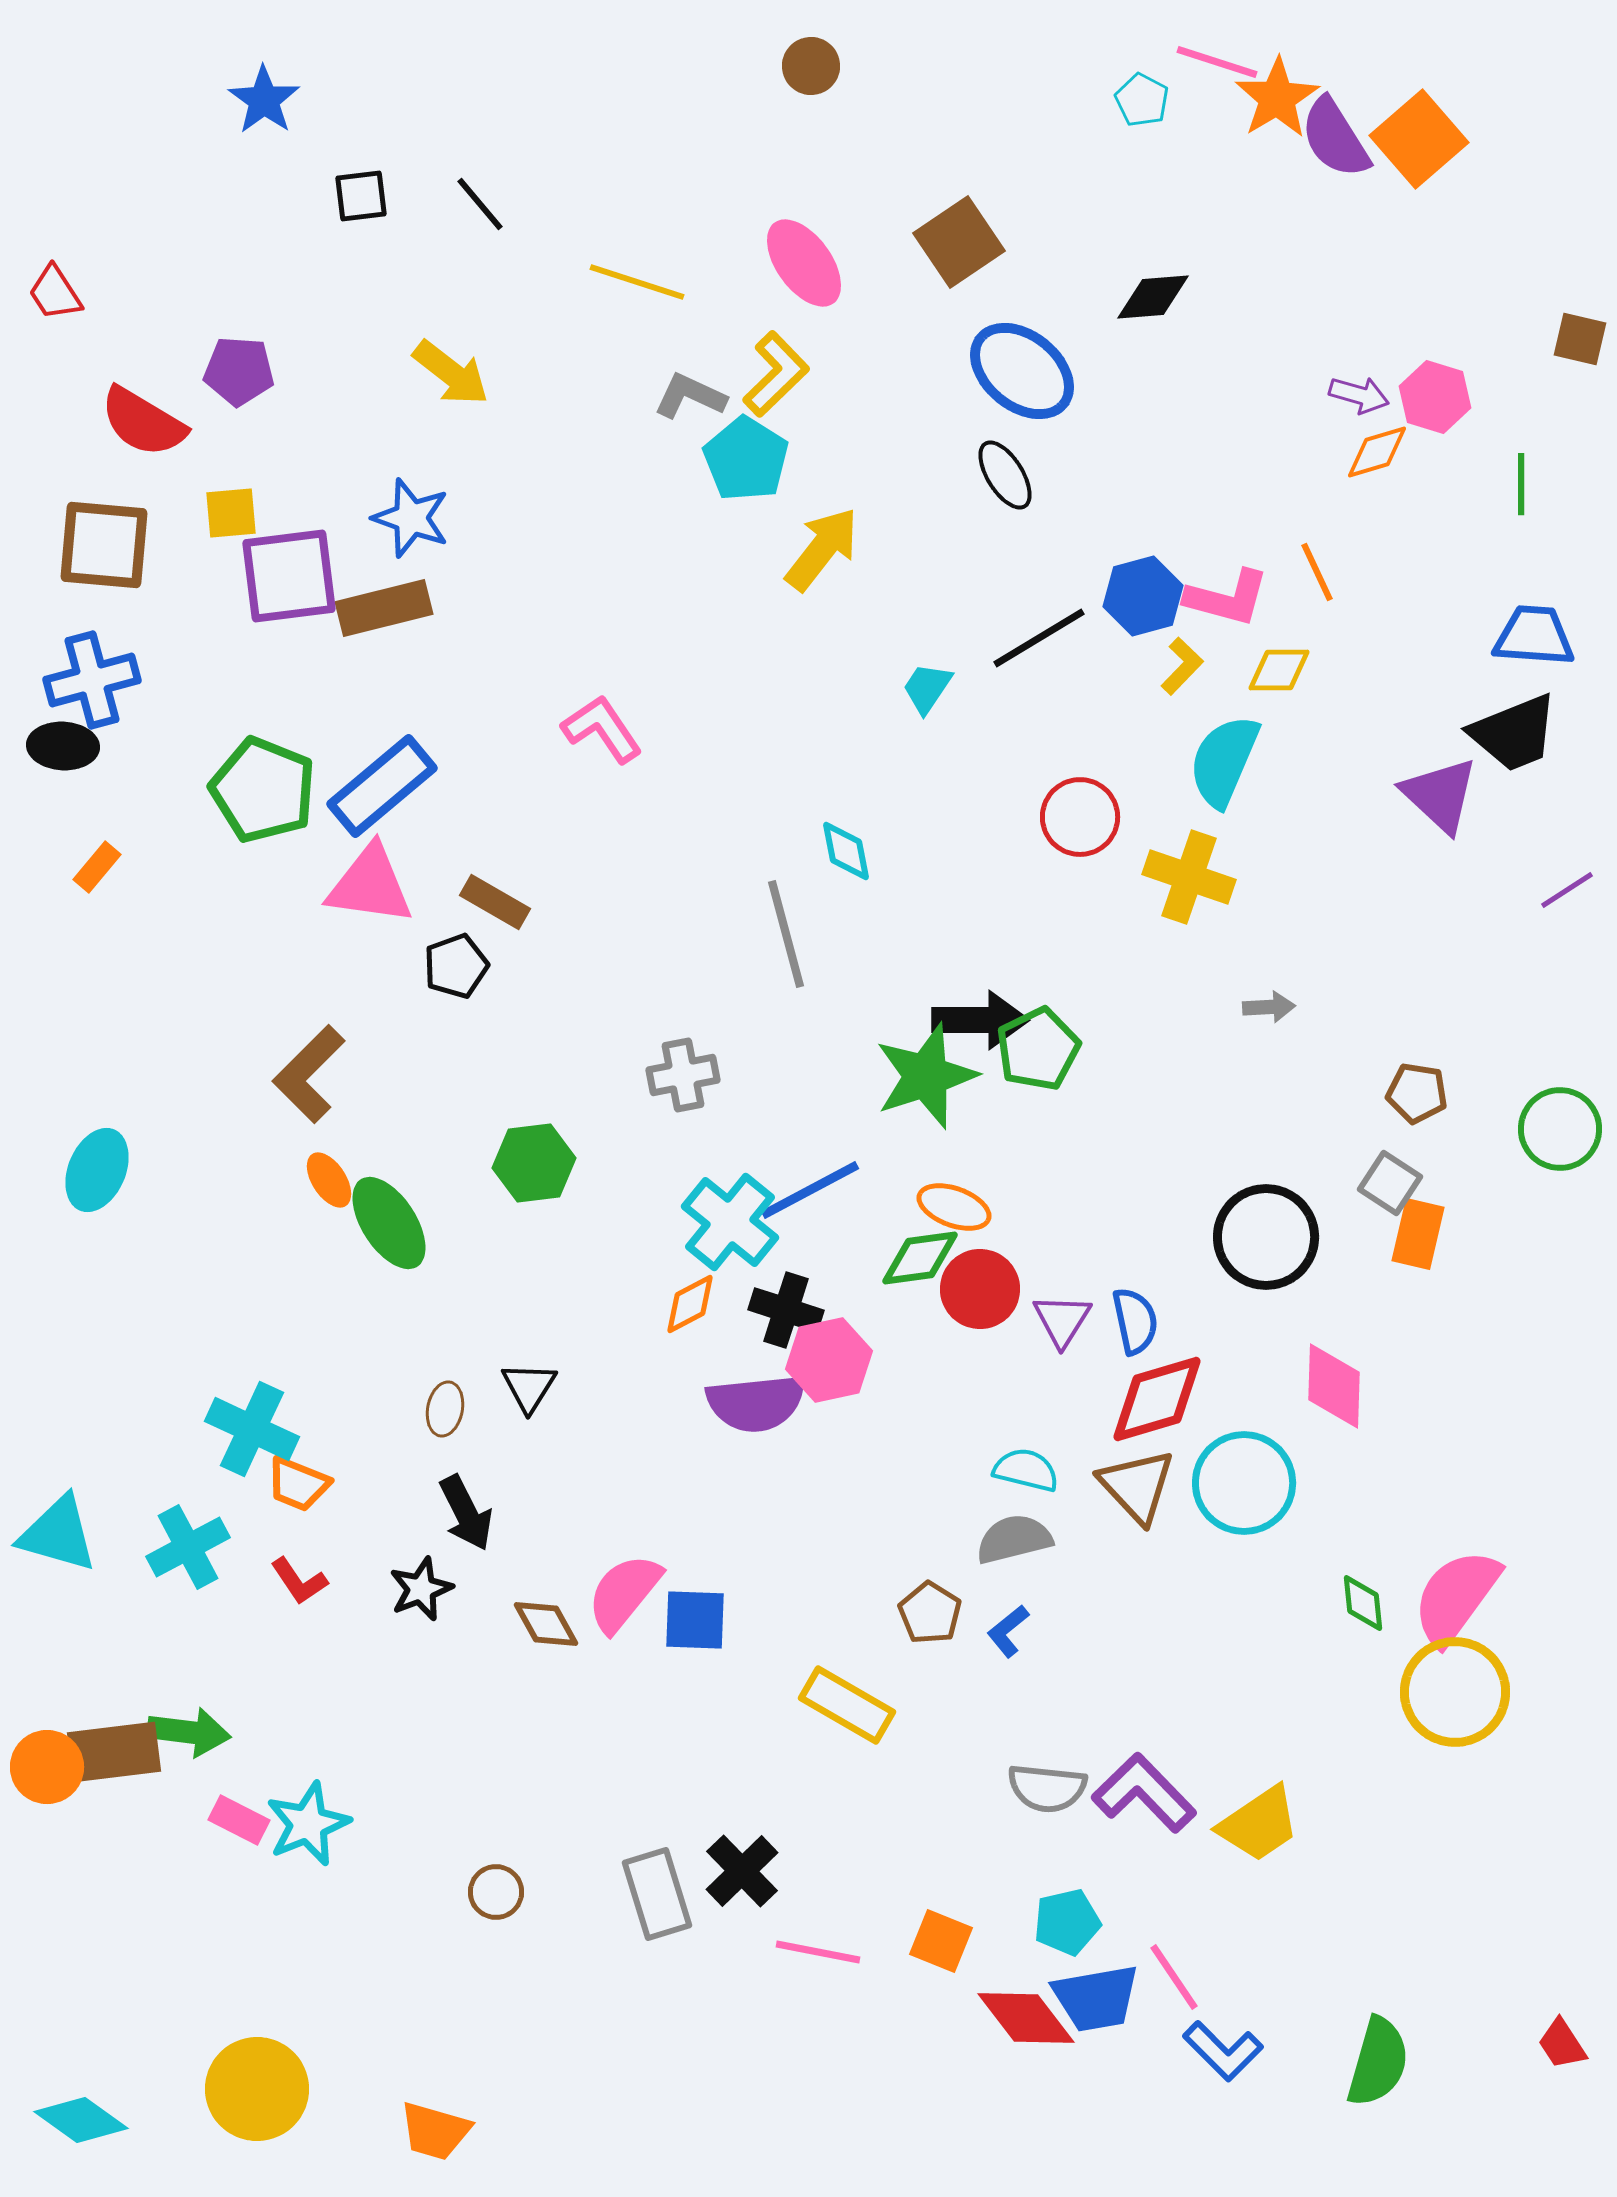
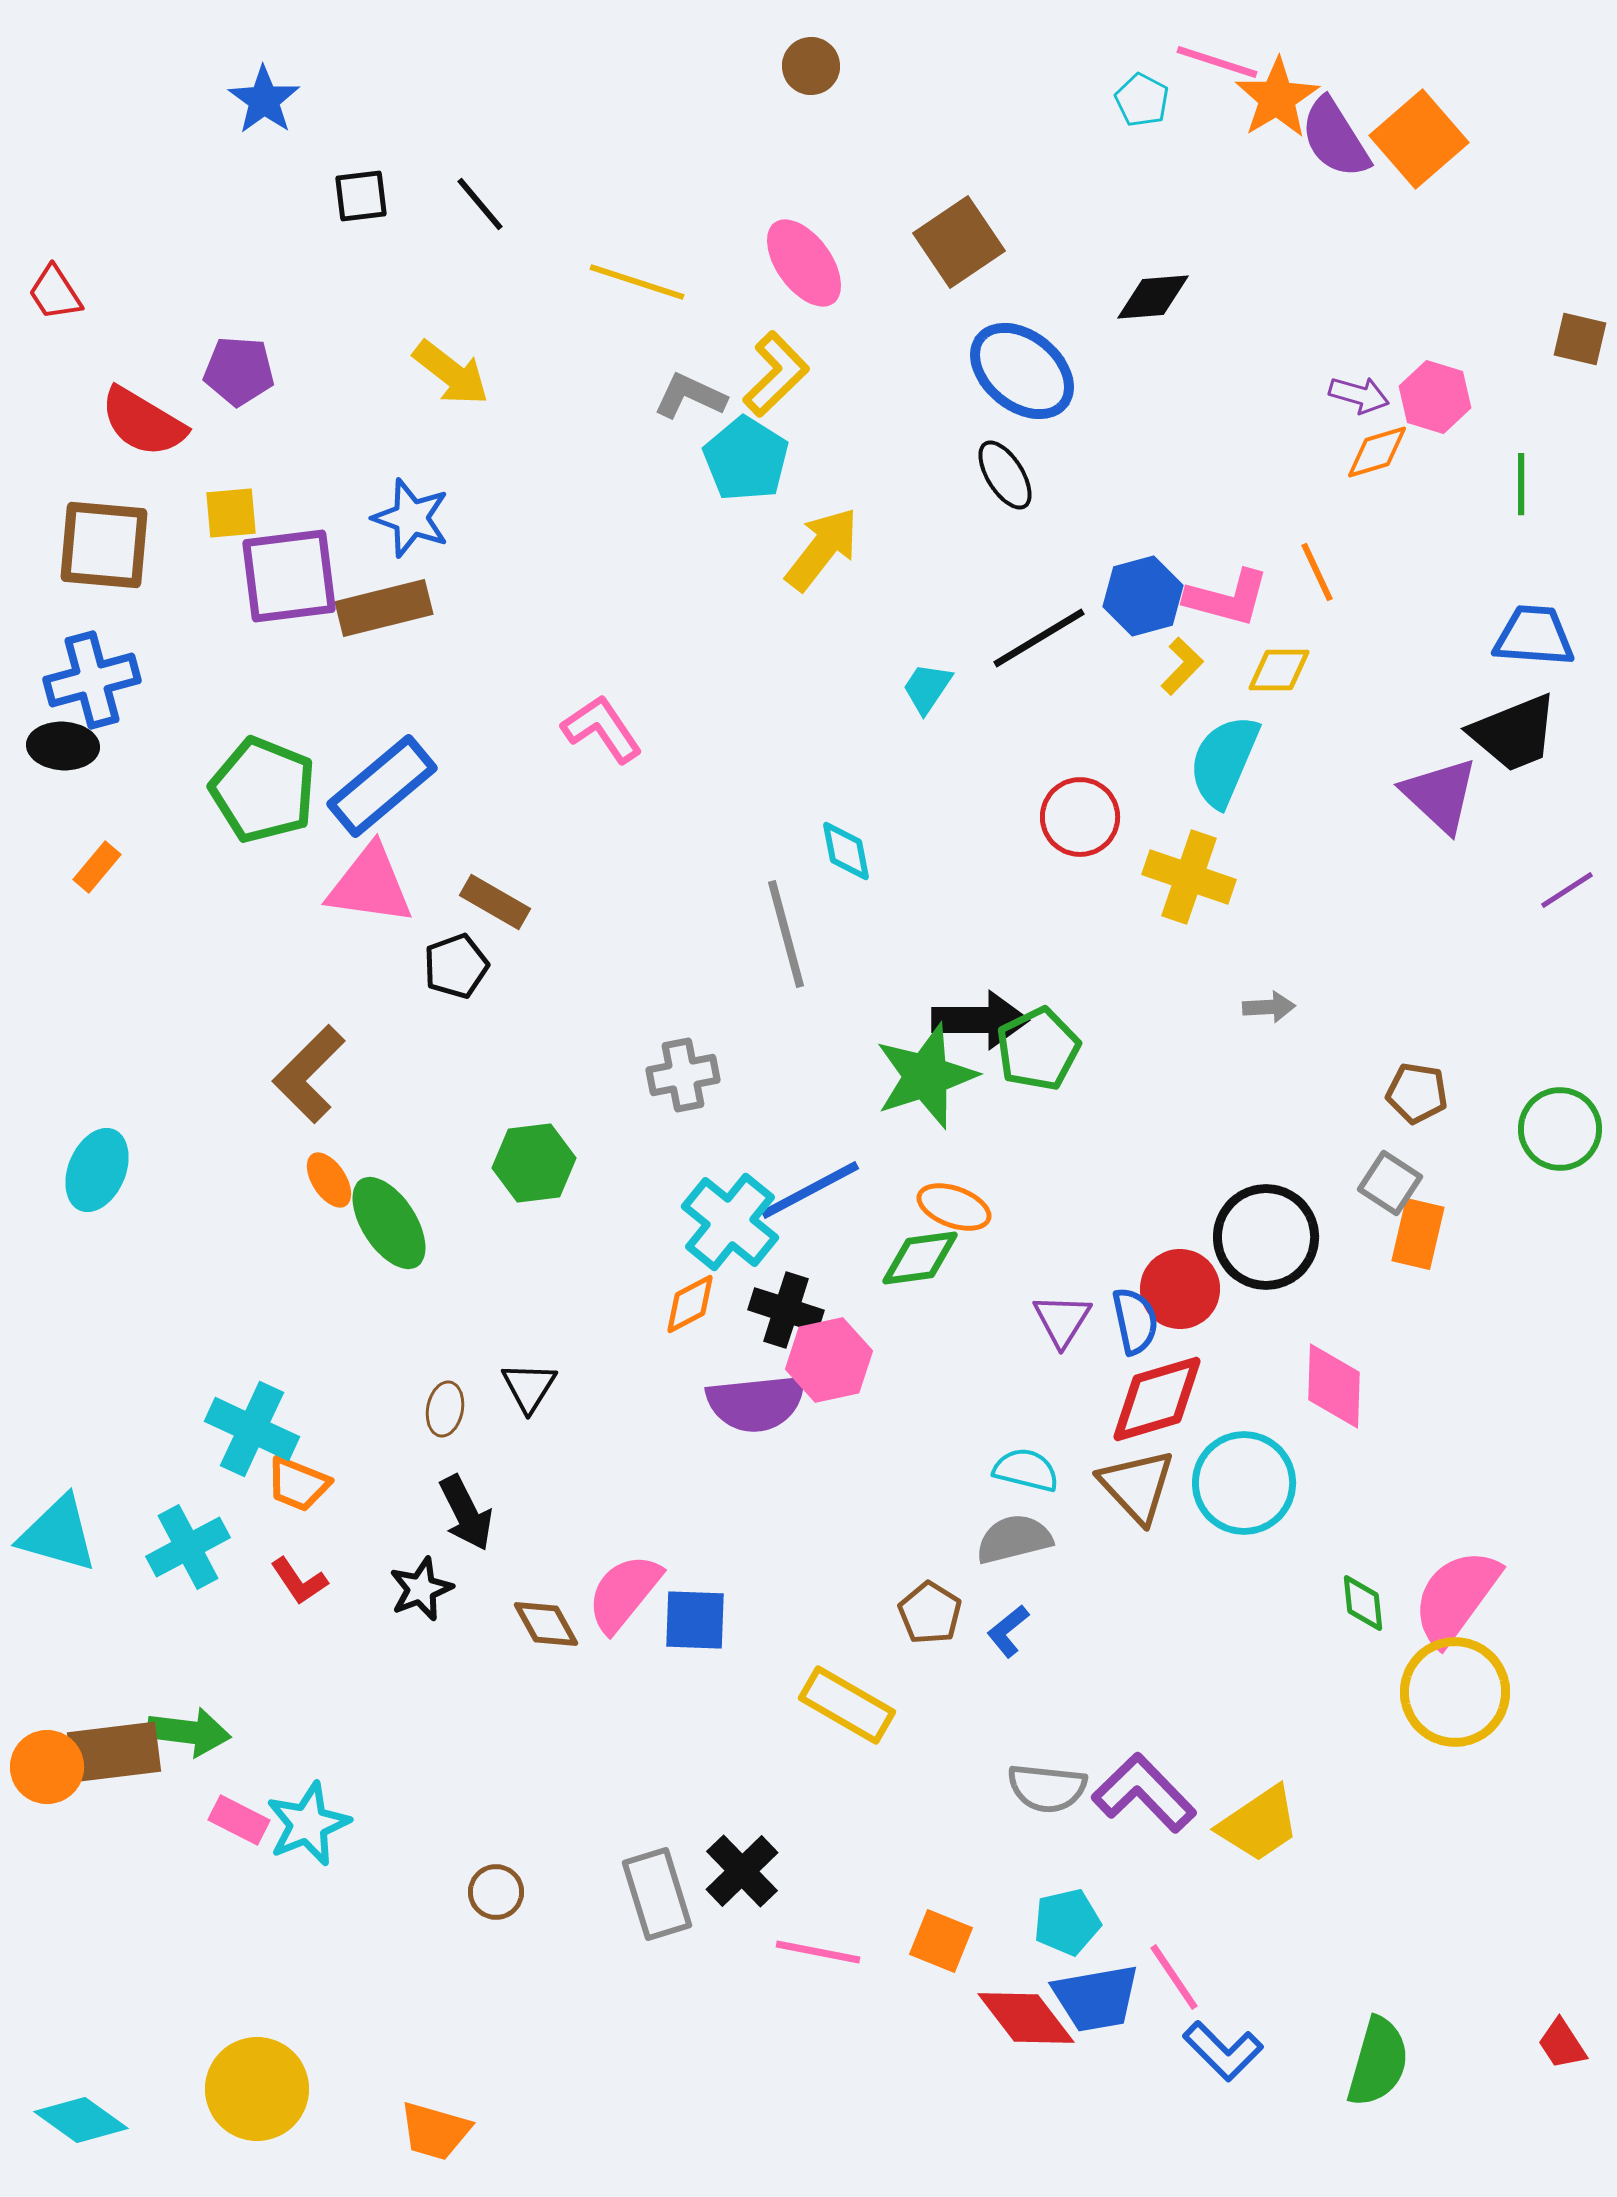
red circle at (980, 1289): moved 200 px right
